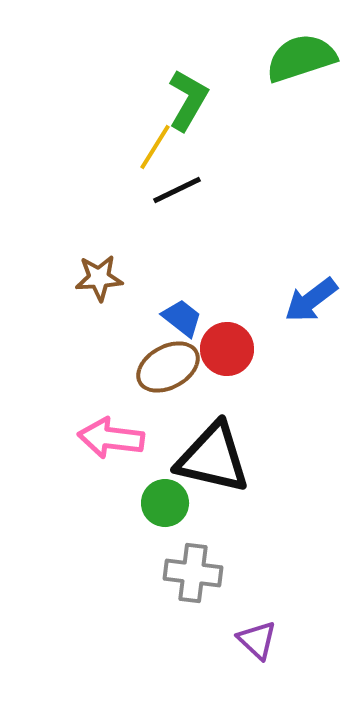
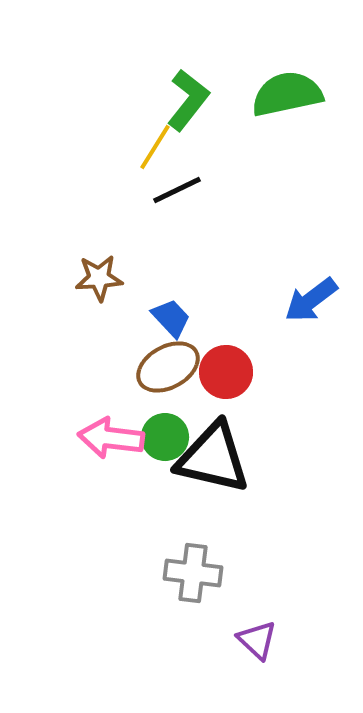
green semicircle: moved 14 px left, 36 px down; rotated 6 degrees clockwise
green L-shape: rotated 8 degrees clockwise
blue trapezoid: moved 11 px left; rotated 9 degrees clockwise
red circle: moved 1 px left, 23 px down
green circle: moved 66 px up
